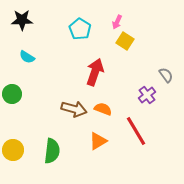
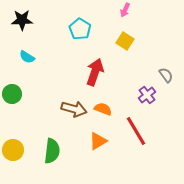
pink arrow: moved 8 px right, 12 px up
